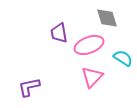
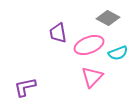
gray diamond: moved 1 px right; rotated 45 degrees counterclockwise
purple trapezoid: moved 1 px left
cyan semicircle: moved 5 px left, 5 px up; rotated 126 degrees clockwise
purple L-shape: moved 4 px left
